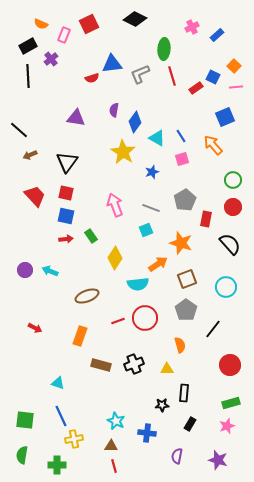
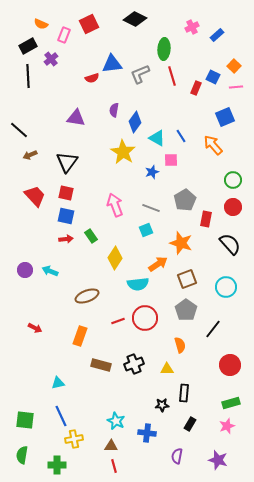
red rectangle at (196, 88): rotated 32 degrees counterclockwise
pink square at (182, 159): moved 11 px left, 1 px down; rotated 16 degrees clockwise
cyan triangle at (58, 383): rotated 32 degrees counterclockwise
